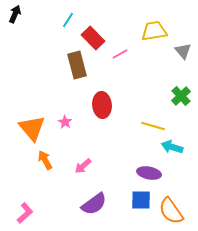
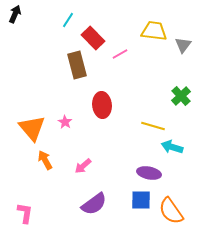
yellow trapezoid: rotated 16 degrees clockwise
gray triangle: moved 6 px up; rotated 18 degrees clockwise
pink L-shape: rotated 40 degrees counterclockwise
